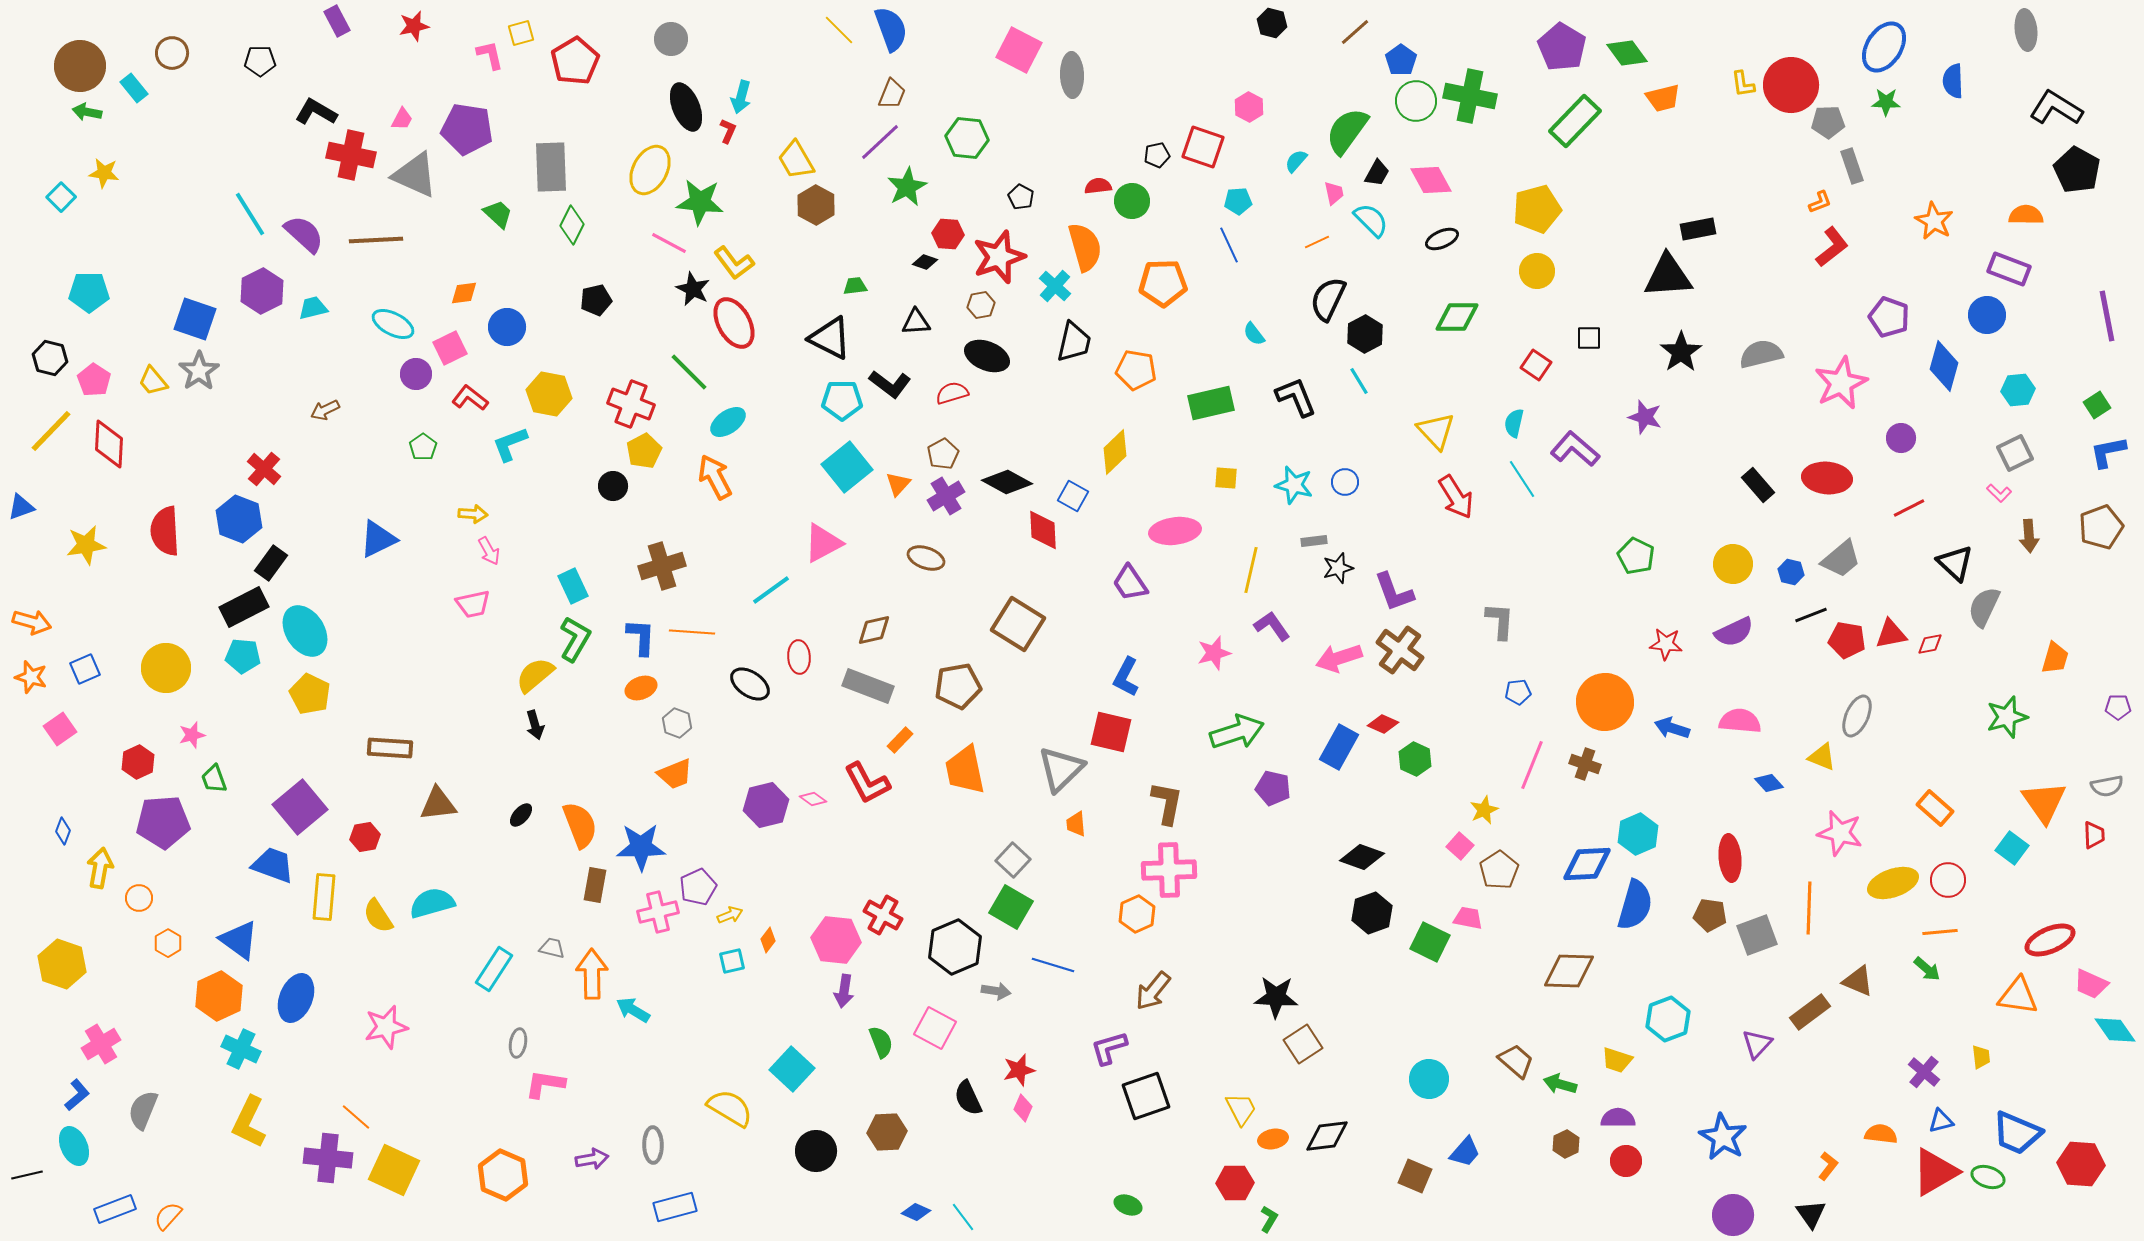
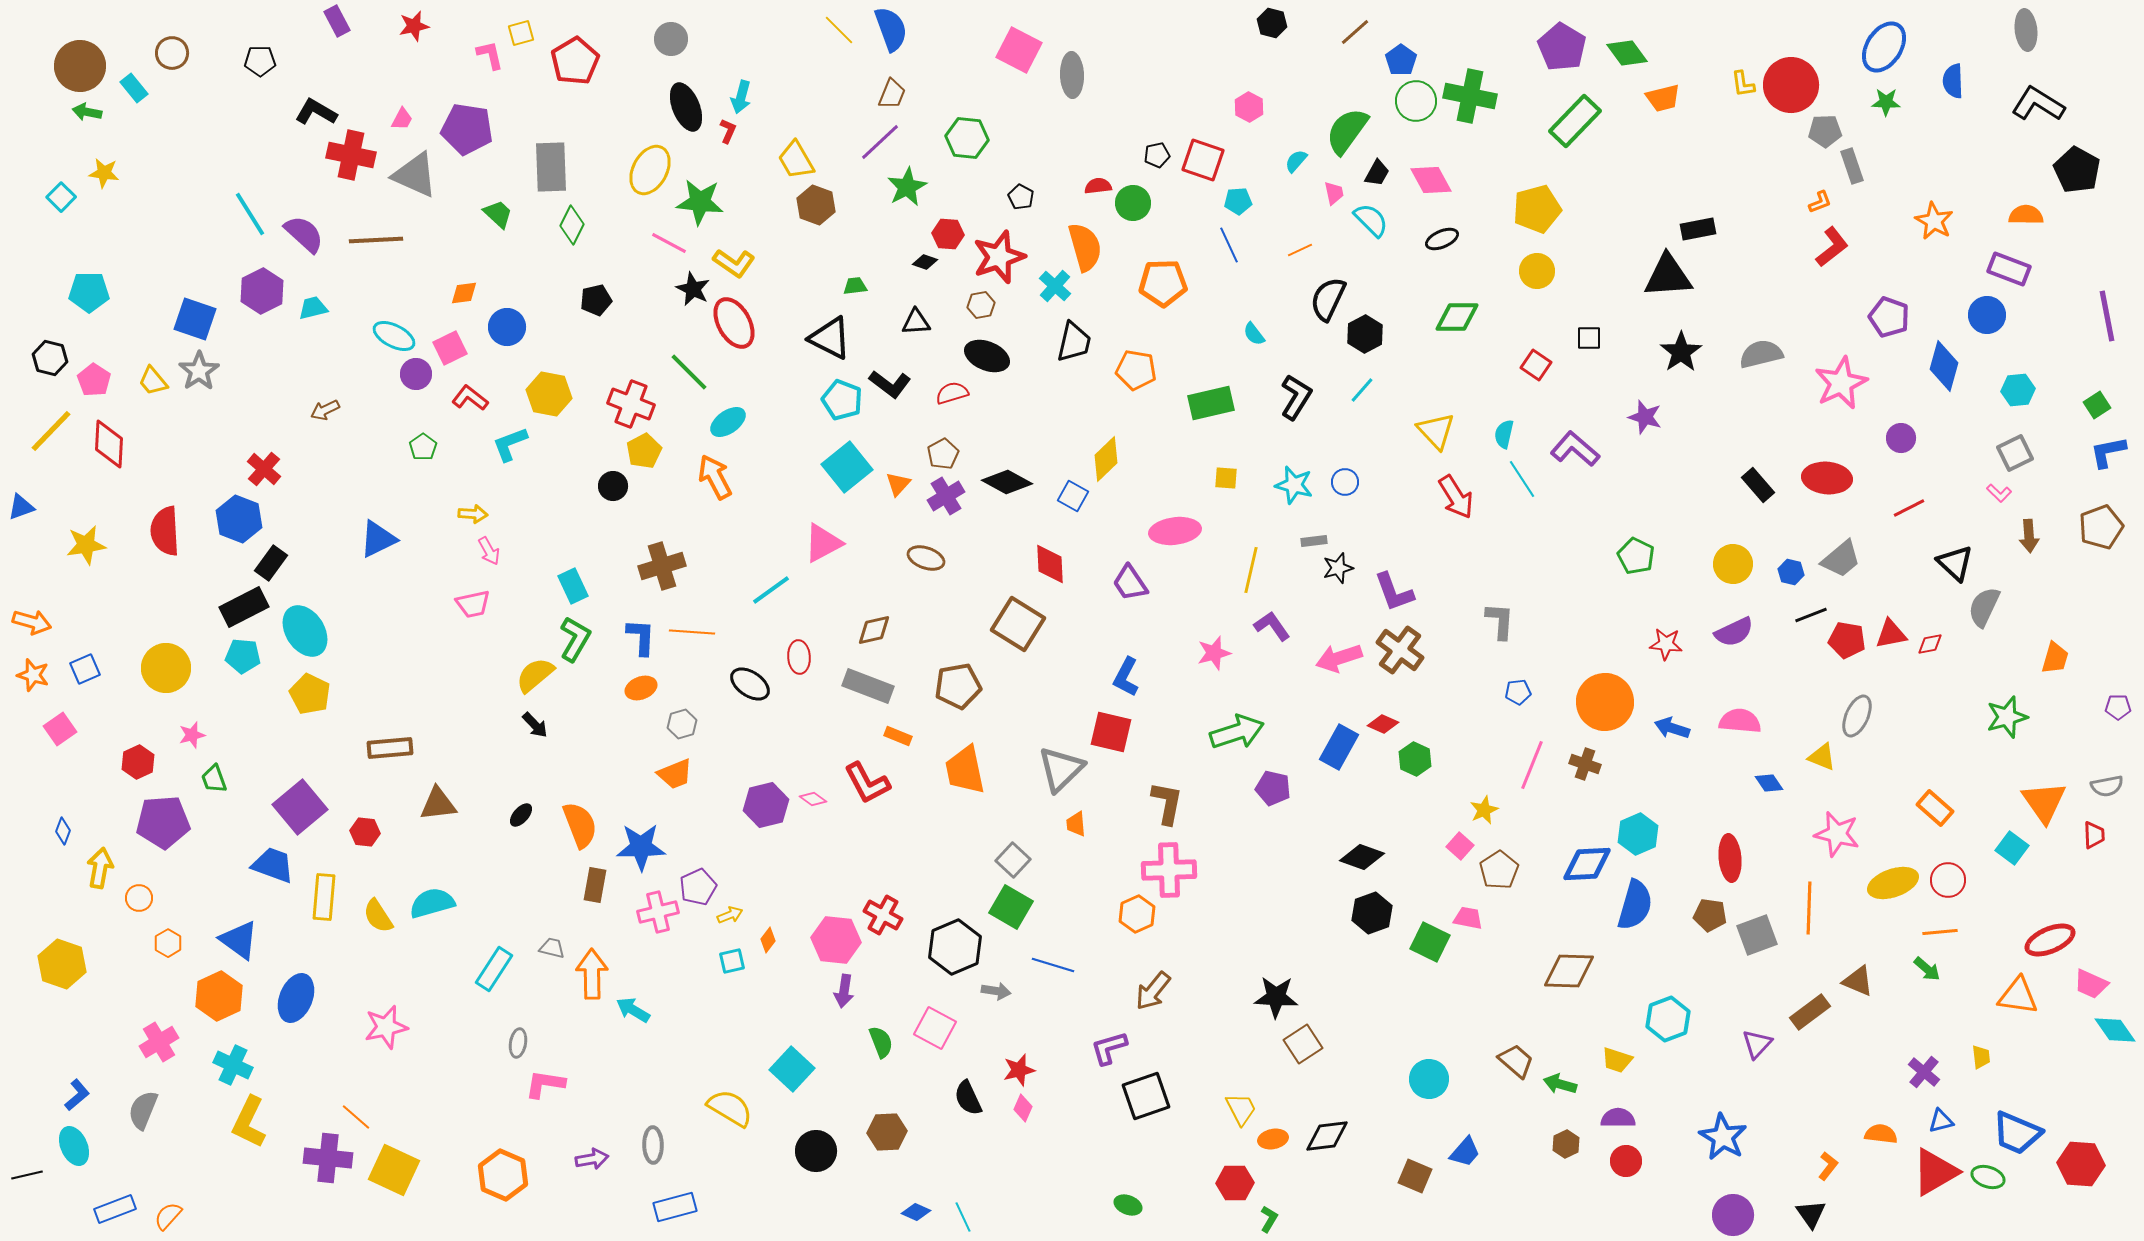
black L-shape at (2056, 108): moved 18 px left, 4 px up
gray pentagon at (1828, 122): moved 3 px left, 9 px down
red square at (1203, 147): moved 13 px down
green circle at (1132, 201): moved 1 px right, 2 px down
brown hexagon at (816, 205): rotated 9 degrees counterclockwise
orange line at (1317, 242): moved 17 px left, 8 px down
yellow L-shape at (734, 263): rotated 18 degrees counterclockwise
cyan ellipse at (393, 324): moved 1 px right, 12 px down
cyan line at (1359, 381): moved 3 px right, 9 px down; rotated 72 degrees clockwise
black L-shape at (1296, 397): rotated 54 degrees clockwise
cyan pentagon at (842, 400): rotated 21 degrees clockwise
cyan semicircle at (1514, 423): moved 10 px left, 11 px down
yellow diamond at (1115, 452): moved 9 px left, 7 px down
red diamond at (1043, 530): moved 7 px right, 34 px down
orange star at (31, 677): moved 2 px right, 2 px up
gray hexagon at (677, 723): moved 5 px right, 1 px down; rotated 24 degrees clockwise
black arrow at (535, 725): rotated 28 degrees counterclockwise
orange rectangle at (900, 740): moved 2 px left, 4 px up; rotated 68 degrees clockwise
brown rectangle at (390, 748): rotated 9 degrees counterclockwise
blue diamond at (1769, 783): rotated 8 degrees clockwise
pink star at (1840, 833): moved 3 px left, 1 px down
red hexagon at (365, 837): moved 5 px up; rotated 16 degrees clockwise
pink cross at (101, 1044): moved 58 px right, 2 px up
cyan cross at (241, 1049): moved 8 px left, 16 px down
cyan line at (963, 1217): rotated 12 degrees clockwise
